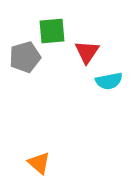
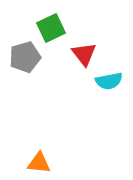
green square: moved 1 px left, 3 px up; rotated 20 degrees counterclockwise
red triangle: moved 3 px left, 2 px down; rotated 12 degrees counterclockwise
orange triangle: rotated 35 degrees counterclockwise
